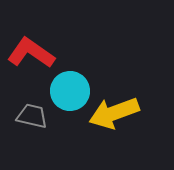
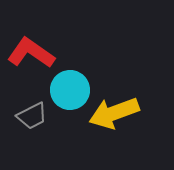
cyan circle: moved 1 px up
gray trapezoid: rotated 140 degrees clockwise
